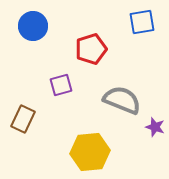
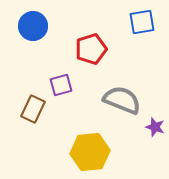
brown rectangle: moved 10 px right, 10 px up
